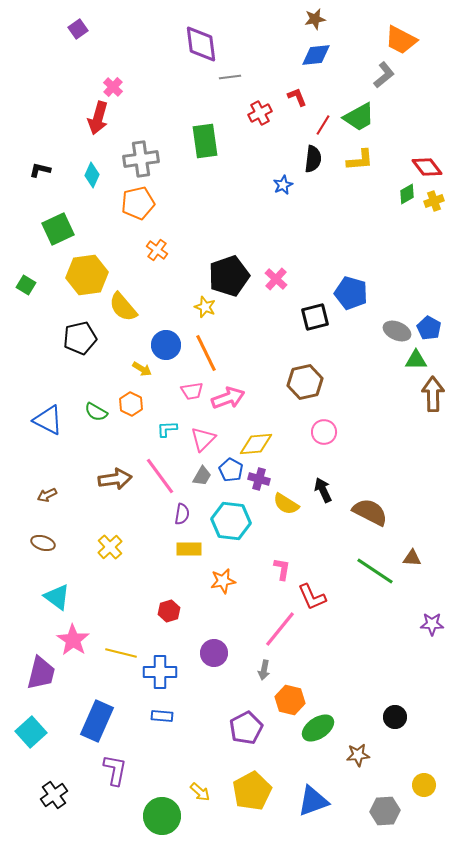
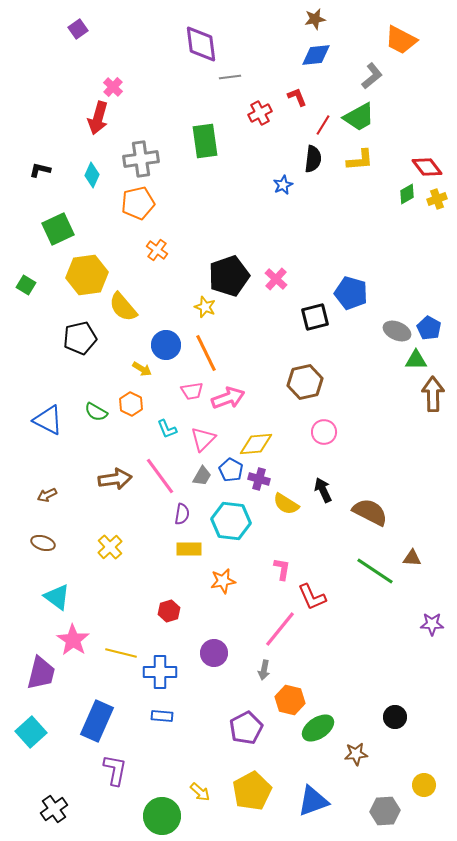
gray L-shape at (384, 75): moved 12 px left, 1 px down
yellow cross at (434, 201): moved 3 px right, 2 px up
cyan L-shape at (167, 429): rotated 110 degrees counterclockwise
brown star at (358, 755): moved 2 px left, 1 px up
black cross at (54, 795): moved 14 px down
